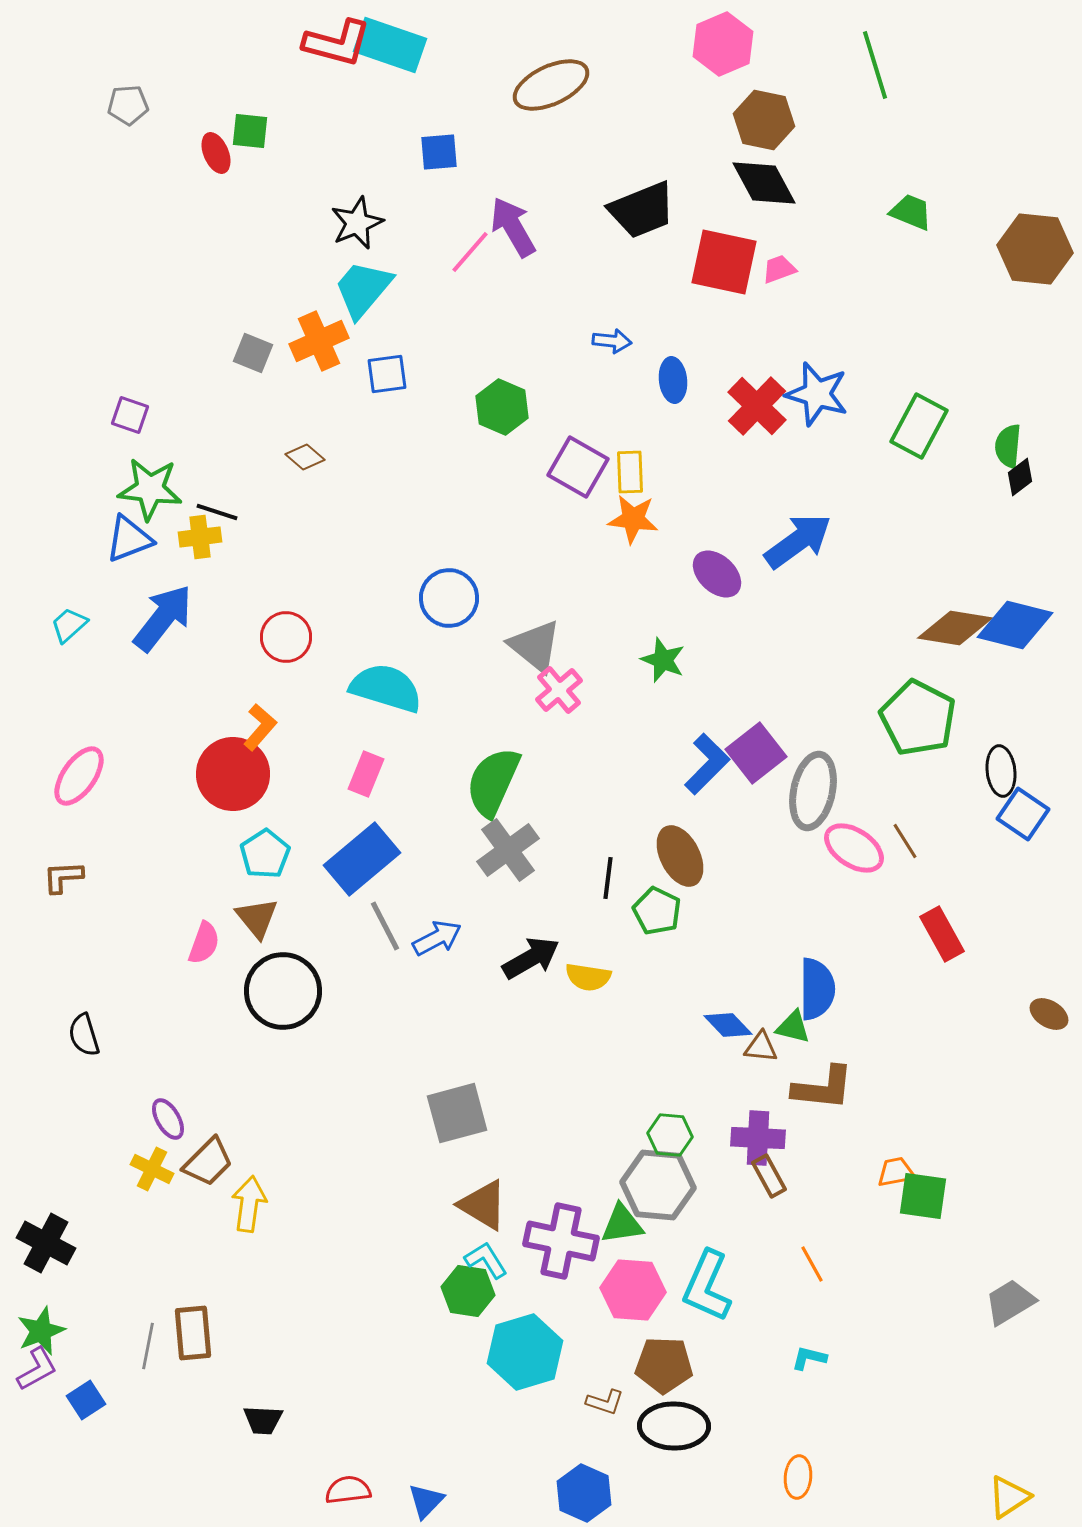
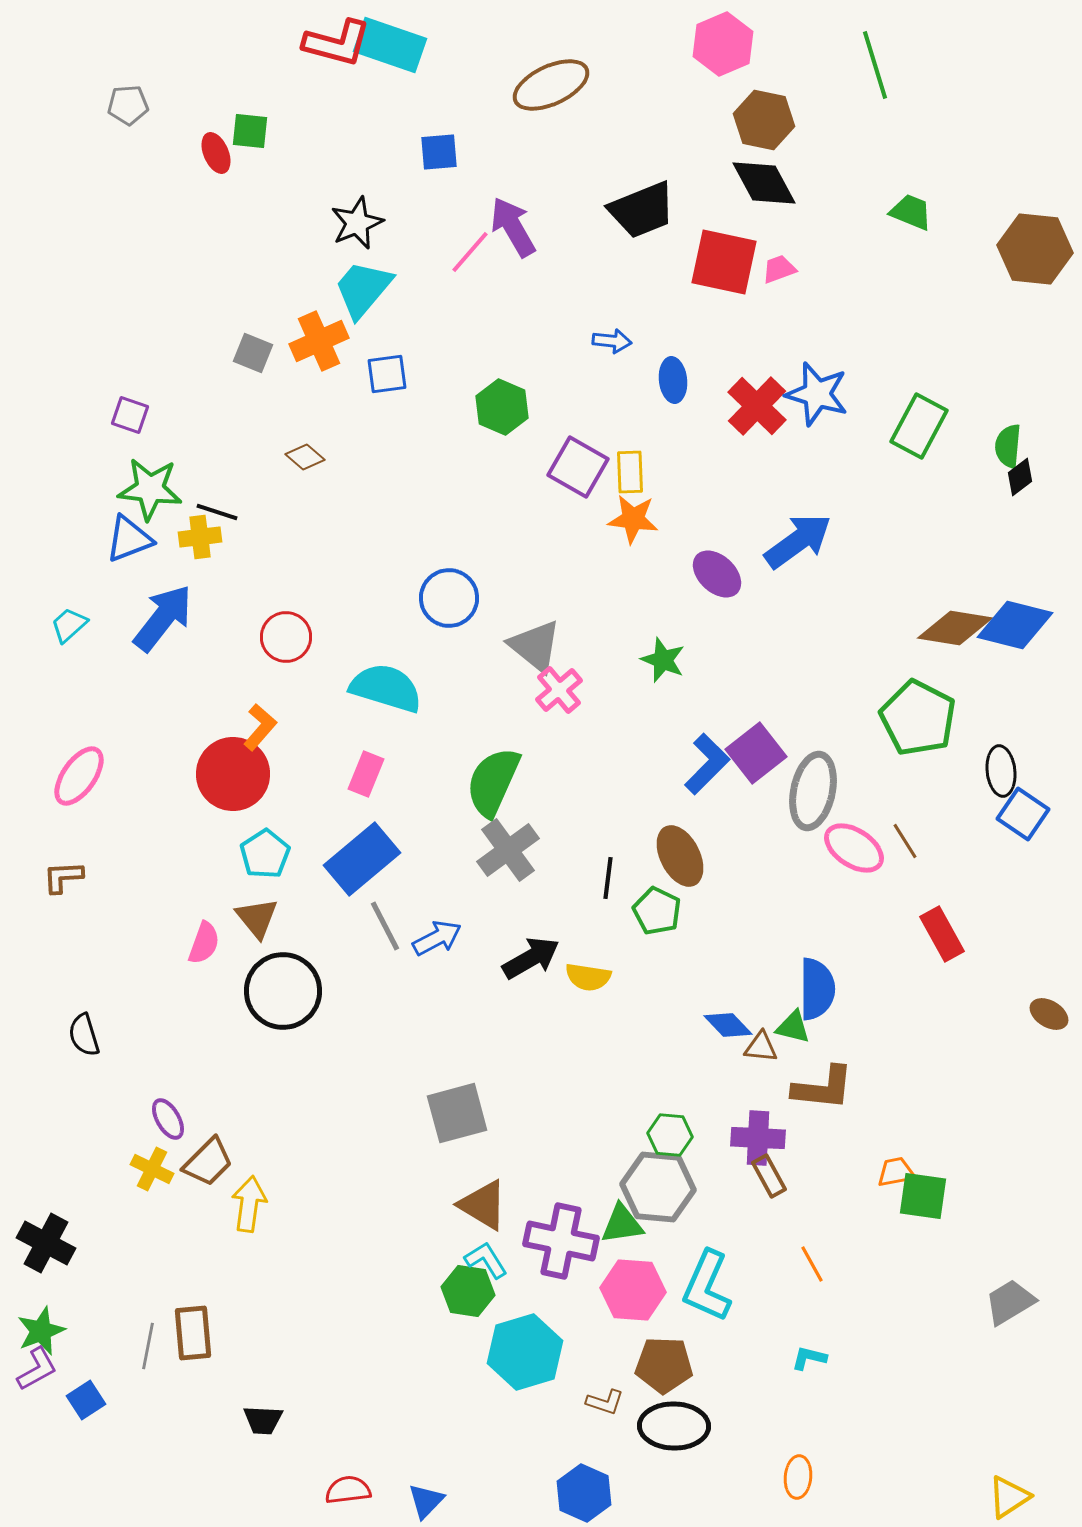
gray hexagon at (658, 1185): moved 2 px down
